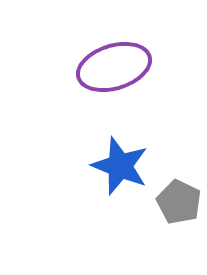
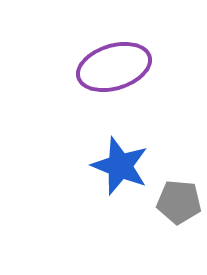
gray pentagon: rotated 21 degrees counterclockwise
